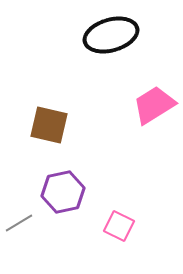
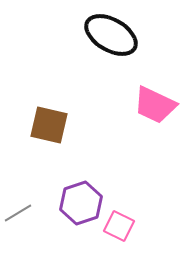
black ellipse: rotated 46 degrees clockwise
pink trapezoid: moved 1 px right; rotated 123 degrees counterclockwise
purple hexagon: moved 18 px right, 11 px down; rotated 6 degrees counterclockwise
gray line: moved 1 px left, 10 px up
